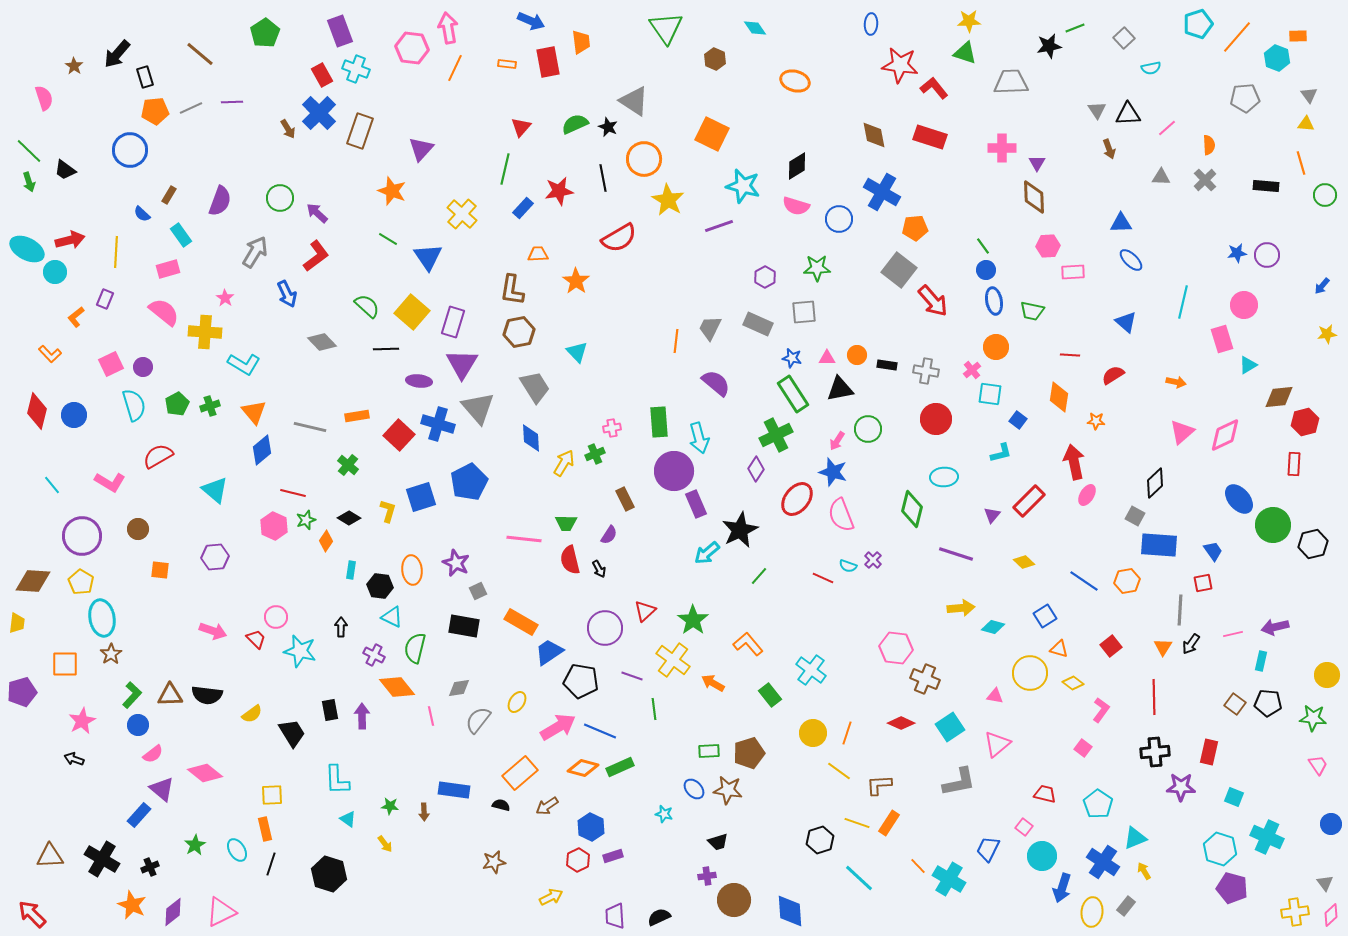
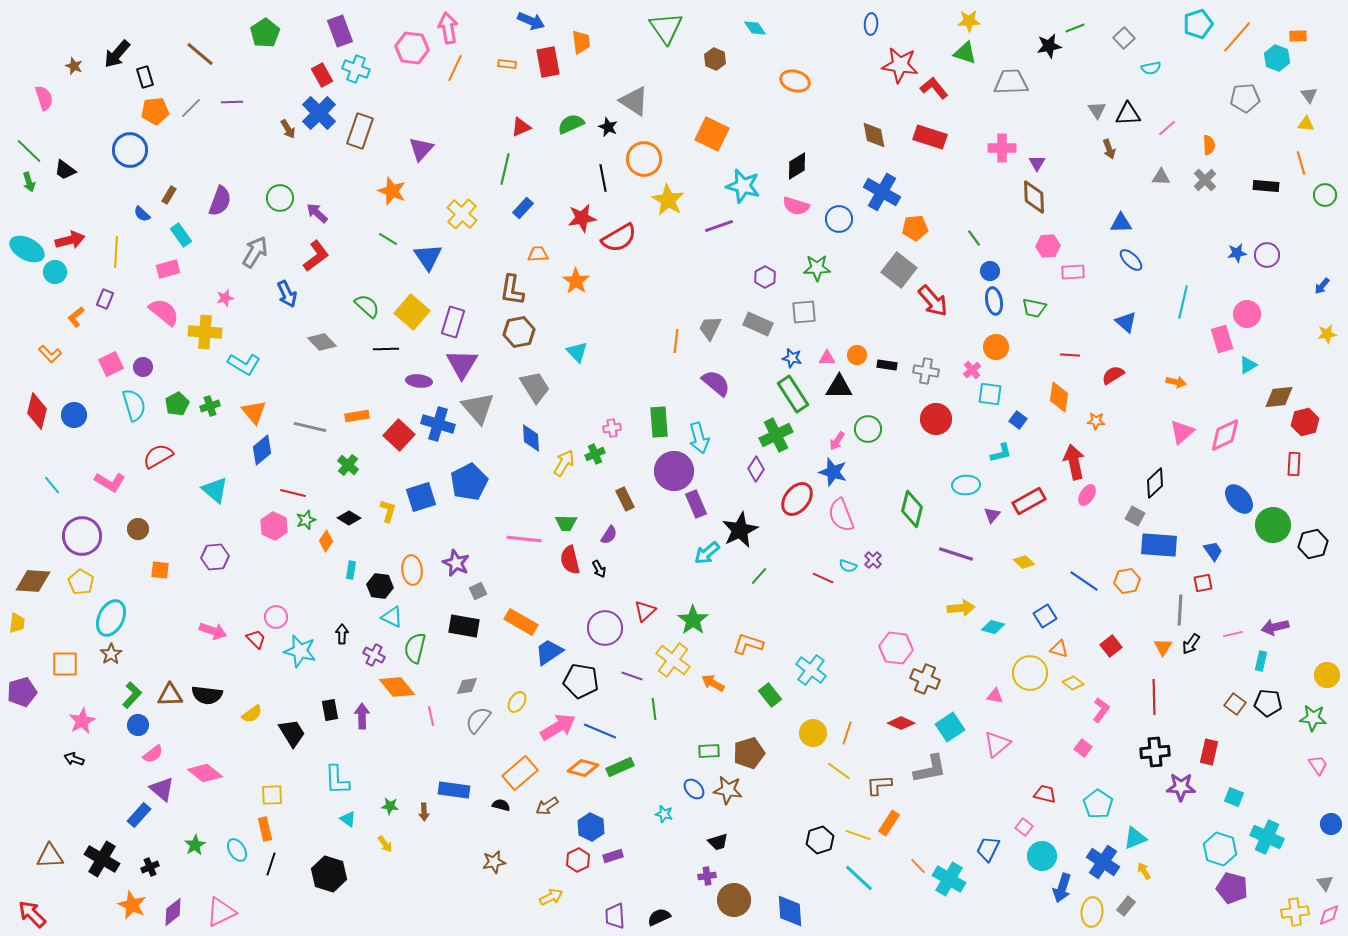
brown star at (74, 66): rotated 12 degrees counterclockwise
gray line at (191, 108): rotated 20 degrees counterclockwise
green semicircle at (575, 124): moved 4 px left
red triangle at (521, 127): rotated 25 degrees clockwise
red star at (559, 191): moved 23 px right, 27 px down
green line at (983, 246): moved 9 px left, 8 px up
blue circle at (986, 270): moved 4 px right, 1 px down
pink star at (225, 298): rotated 24 degrees clockwise
pink circle at (1244, 305): moved 3 px right, 9 px down
green trapezoid at (1032, 311): moved 2 px right, 3 px up
black triangle at (840, 389): moved 1 px left, 2 px up; rotated 12 degrees clockwise
cyan ellipse at (944, 477): moved 22 px right, 8 px down
red rectangle at (1029, 501): rotated 16 degrees clockwise
cyan ellipse at (102, 618): moved 9 px right; rotated 36 degrees clockwise
black arrow at (341, 627): moved 1 px right, 7 px down
orange L-shape at (748, 644): rotated 32 degrees counterclockwise
gray diamond at (459, 688): moved 8 px right, 2 px up
gray L-shape at (959, 782): moved 29 px left, 13 px up
yellow line at (857, 823): moved 1 px right, 12 px down
pink diamond at (1331, 915): moved 2 px left; rotated 20 degrees clockwise
